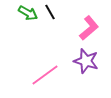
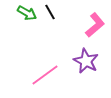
green arrow: moved 1 px left
pink L-shape: moved 6 px right, 3 px up
purple star: rotated 10 degrees clockwise
